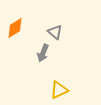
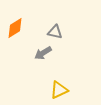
gray triangle: rotated 28 degrees counterclockwise
gray arrow: rotated 36 degrees clockwise
